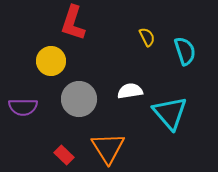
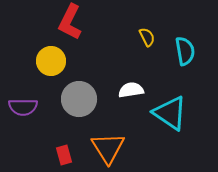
red L-shape: moved 3 px left, 1 px up; rotated 9 degrees clockwise
cyan semicircle: rotated 8 degrees clockwise
white semicircle: moved 1 px right, 1 px up
cyan triangle: rotated 15 degrees counterclockwise
red rectangle: rotated 30 degrees clockwise
